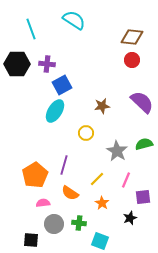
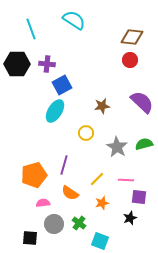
red circle: moved 2 px left
gray star: moved 4 px up
orange pentagon: moved 1 px left; rotated 15 degrees clockwise
pink line: rotated 70 degrees clockwise
purple square: moved 4 px left; rotated 14 degrees clockwise
orange star: rotated 24 degrees clockwise
green cross: rotated 32 degrees clockwise
black square: moved 1 px left, 2 px up
